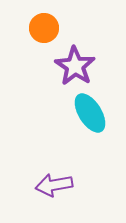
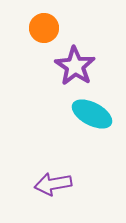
cyan ellipse: moved 2 px right, 1 px down; rotated 30 degrees counterclockwise
purple arrow: moved 1 px left, 1 px up
